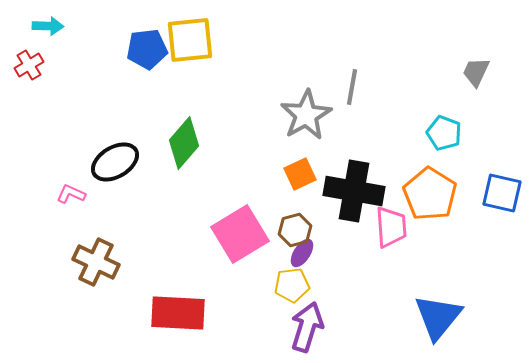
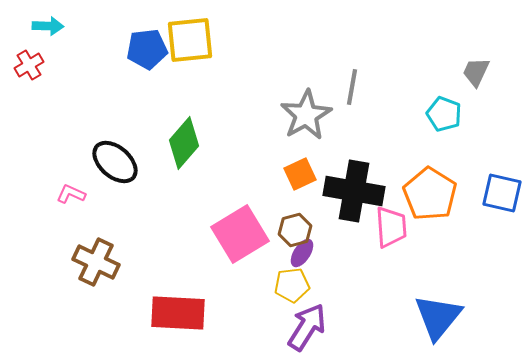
cyan pentagon: moved 19 px up
black ellipse: rotated 72 degrees clockwise
purple arrow: rotated 15 degrees clockwise
